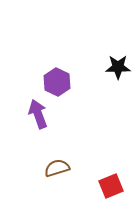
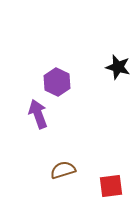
black star: rotated 15 degrees clockwise
brown semicircle: moved 6 px right, 2 px down
red square: rotated 15 degrees clockwise
